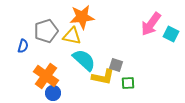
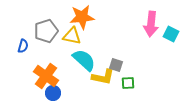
pink arrow: rotated 30 degrees counterclockwise
